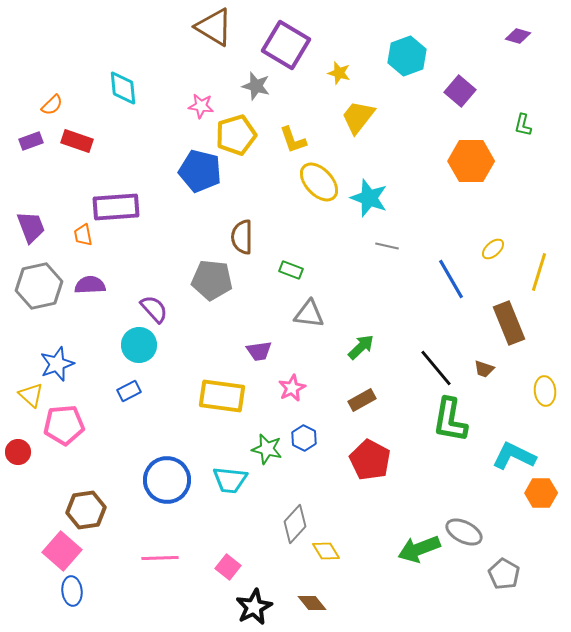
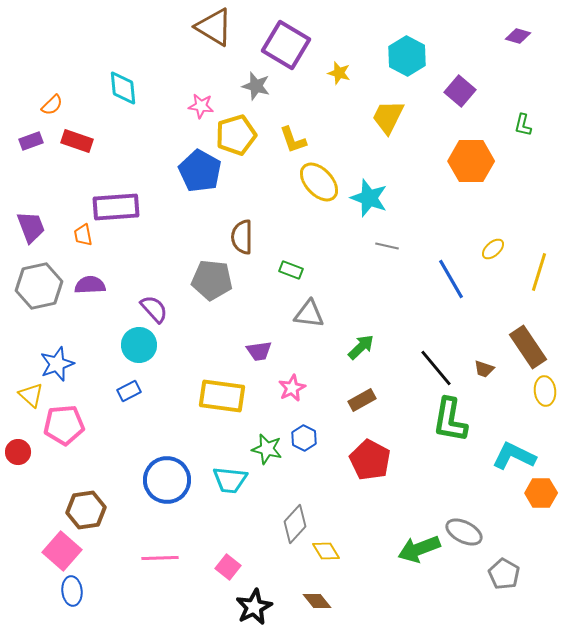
cyan hexagon at (407, 56): rotated 12 degrees counterclockwise
yellow trapezoid at (358, 117): moved 30 px right; rotated 12 degrees counterclockwise
blue pentagon at (200, 171): rotated 15 degrees clockwise
brown rectangle at (509, 323): moved 19 px right, 24 px down; rotated 12 degrees counterclockwise
brown diamond at (312, 603): moved 5 px right, 2 px up
